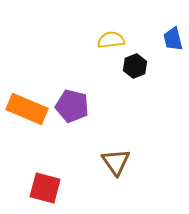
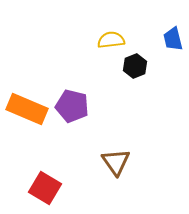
red square: rotated 16 degrees clockwise
